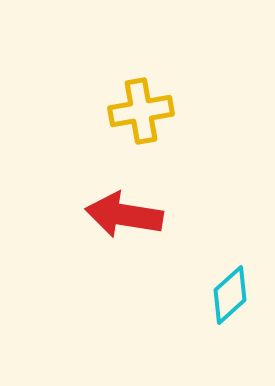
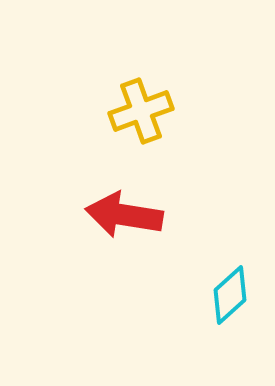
yellow cross: rotated 10 degrees counterclockwise
